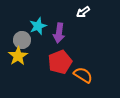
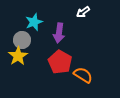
cyan star: moved 4 px left, 4 px up
red pentagon: rotated 20 degrees counterclockwise
